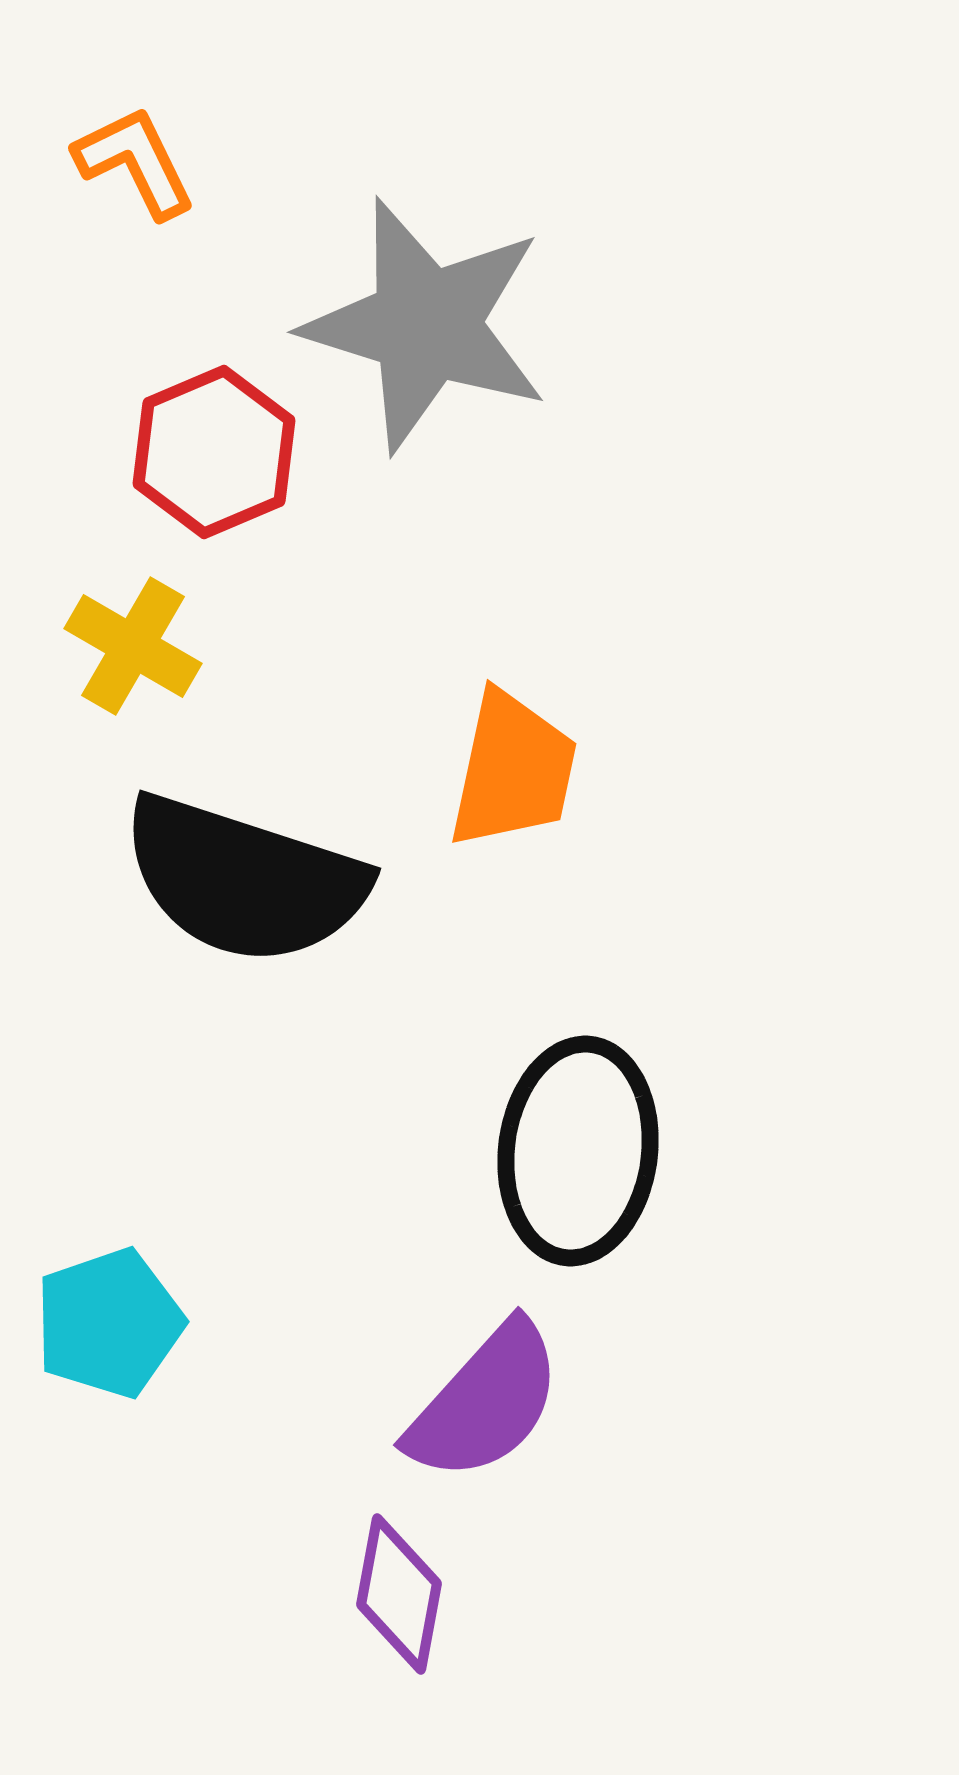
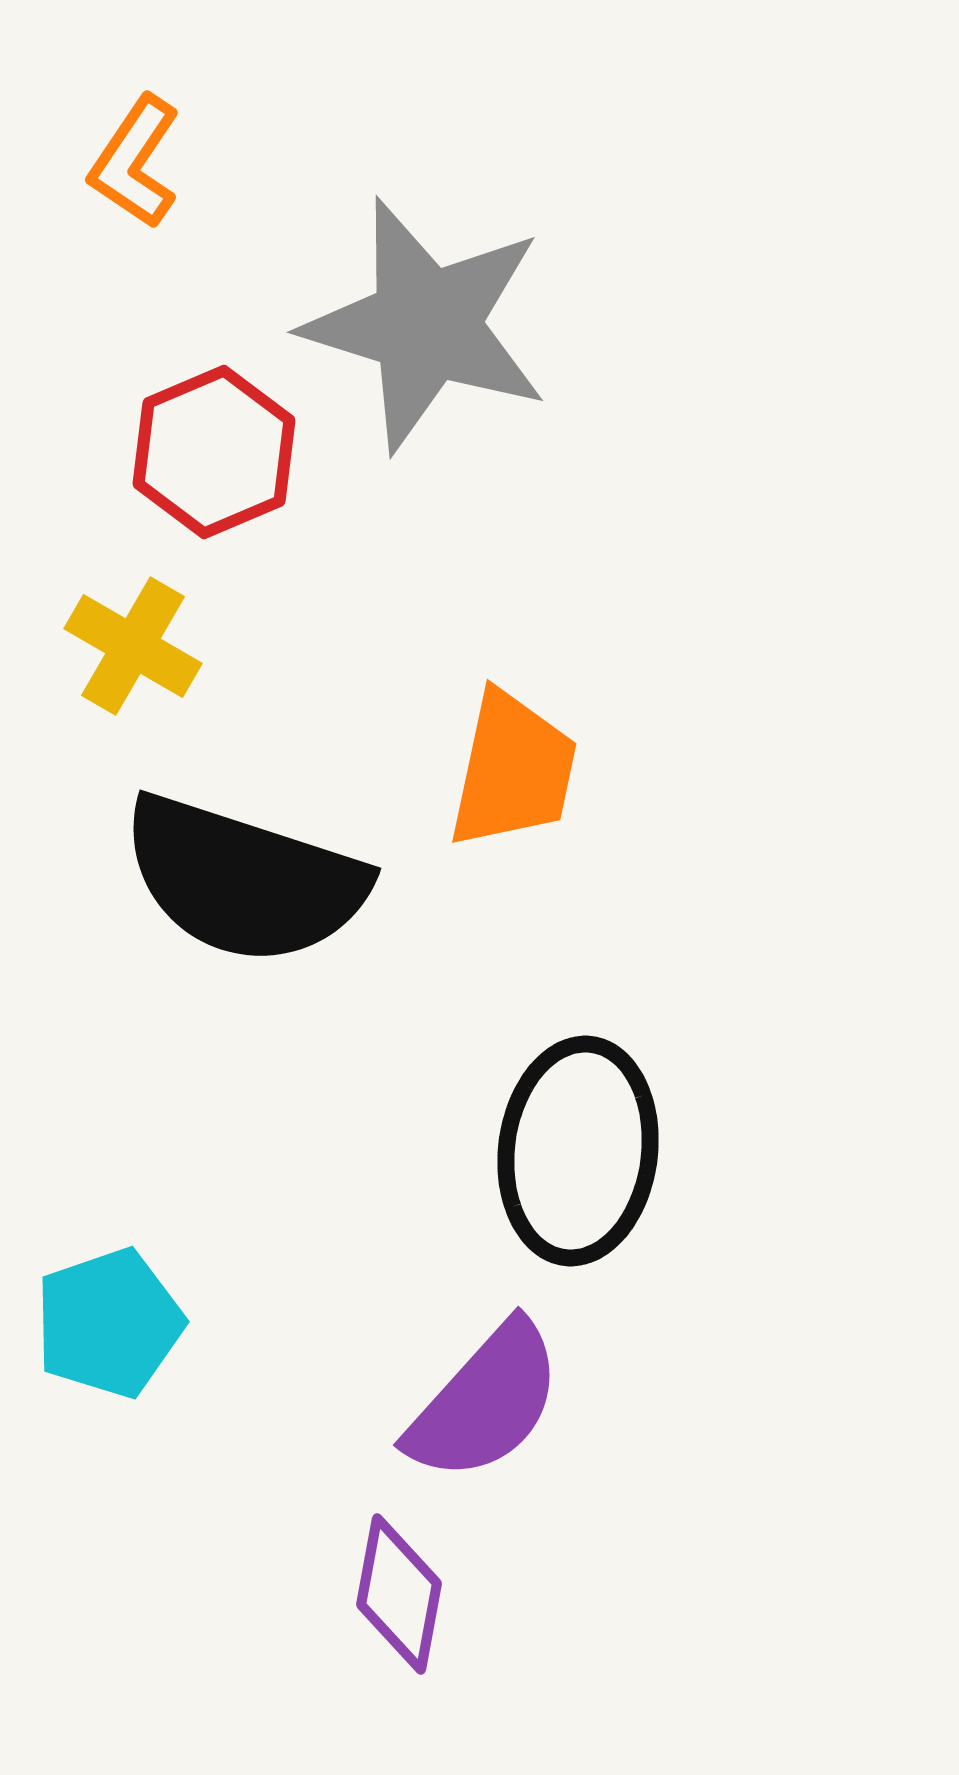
orange L-shape: rotated 120 degrees counterclockwise
